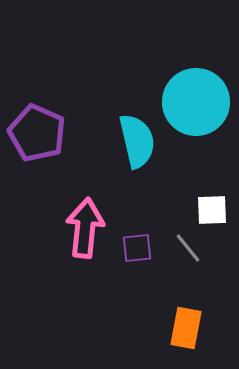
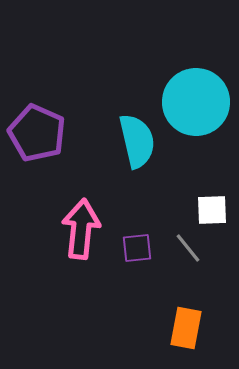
pink arrow: moved 4 px left, 1 px down
